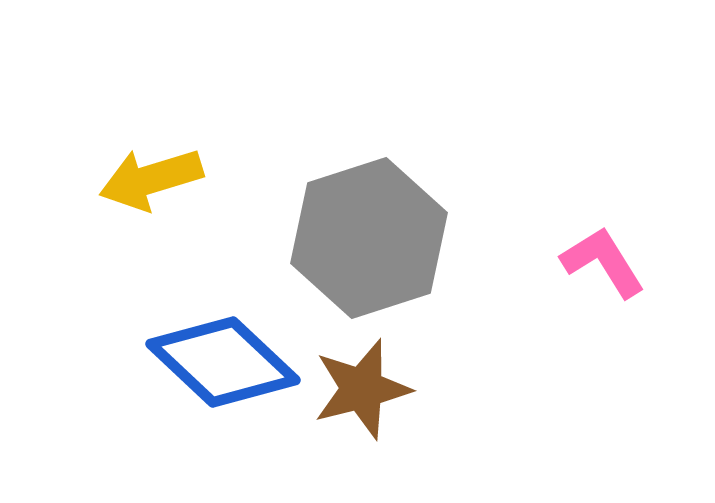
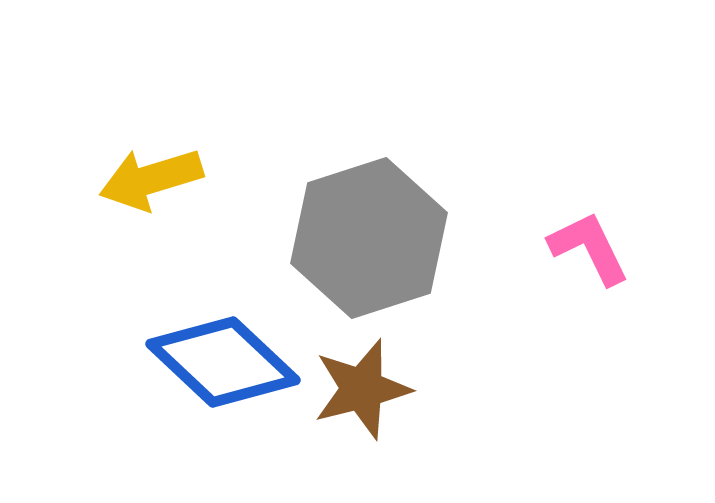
pink L-shape: moved 14 px left, 14 px up; rotated 6 degrees clockwise
